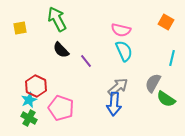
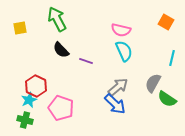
purple line: rotated 32 degrees counterclockwise
green semicircle: moved 1 px right
blue arrow: moved 1 px right; rotated 50 degrees counterclockwise
green cross: moved 4 px left, 2 px down; rotated 14 degrees counterclockwise
